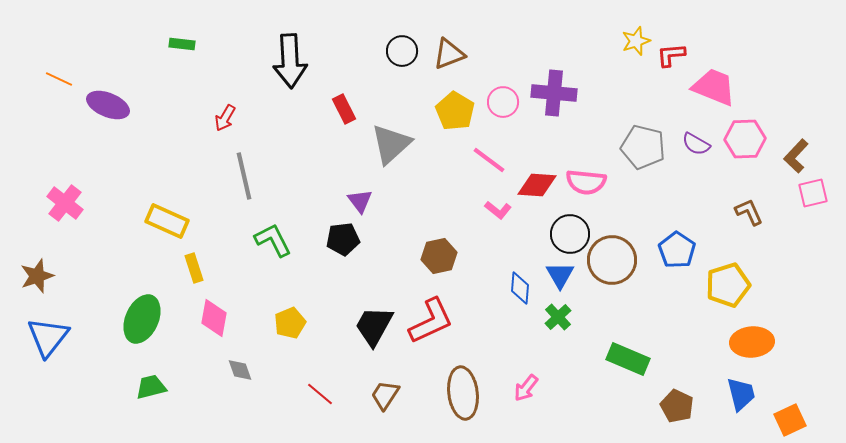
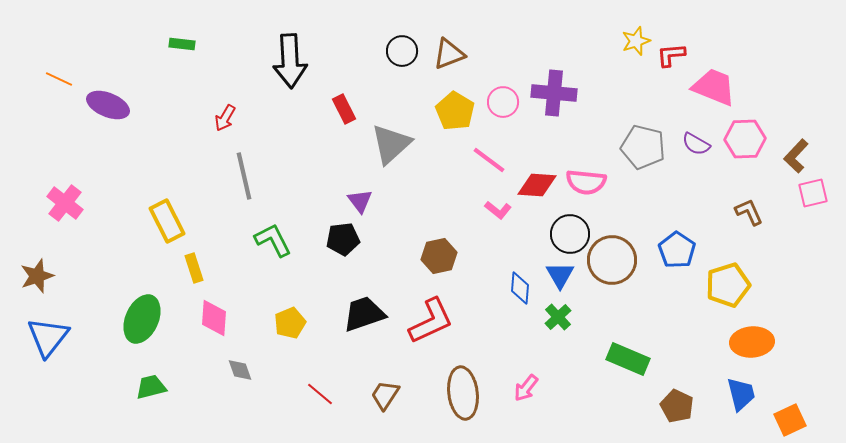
yellow rectangle at (167, 221): rotated 39 degrees clockwise
pink diamond at (214, 318): rotated 6 degrees counterclockwise
black trapezoid at (374, 326): moved 10 px left, 12 px up; rotated 42 degrees clockwise
